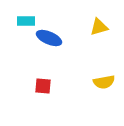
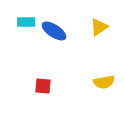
cyan rectangle: moved 1 px down
yellow triangle: rotated 18 degrees counterclockwise
blue ellipse: moved 5 px right, 7 px up; rotated 10 degrees clockwise
